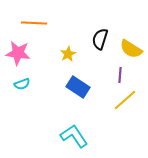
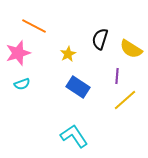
orange line: moved 3 px down; rotated 25 degrees clockwise
pink star: rotated 25 degrees counterclockwise
purple line: moved 3 px left, 1 px down
